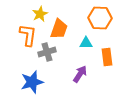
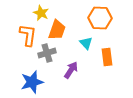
yellow star: moved 1 px right, 1 px up; rotated 21 degrees counterclockwise
orange trapezoid: moved 2 px left, 1 px down
cyan triangle: rotated 48 degrees clockwise
gray cross: moved 1 px down
purple arrow: moved 9 px left, 4 px up
